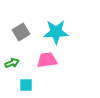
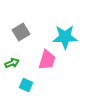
cyan star: moved 9 px right, 5 px down
pink trapezoid: rotated 115 degrees clockwise
cyan square: rotated 24 degrees clockwise
